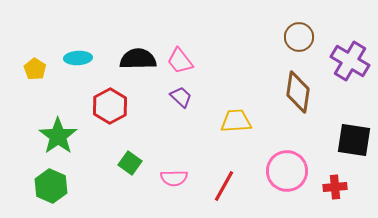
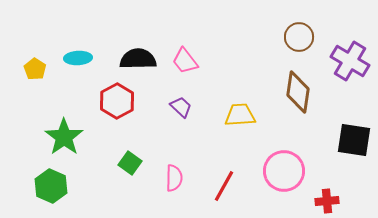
pink trapezoid: moved 5 px right
purple trapezoid: moved 10 px down
red hexagon: moved 7 px right, 5 px up
yellow trapezoid: moved 4 px right, 6 px up
green star: moved 6 px right, 1 px down
pink circle: moved 3 px left
pink semicircle: rotated 88 degrees counterclockwise
red cross: moved 8 px left, 14 px down
